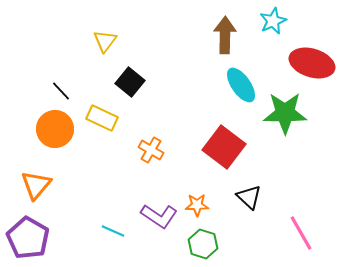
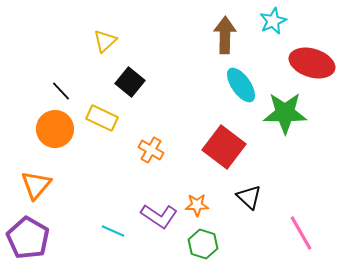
yellow triangle: rotated 10 degrees clockwise
